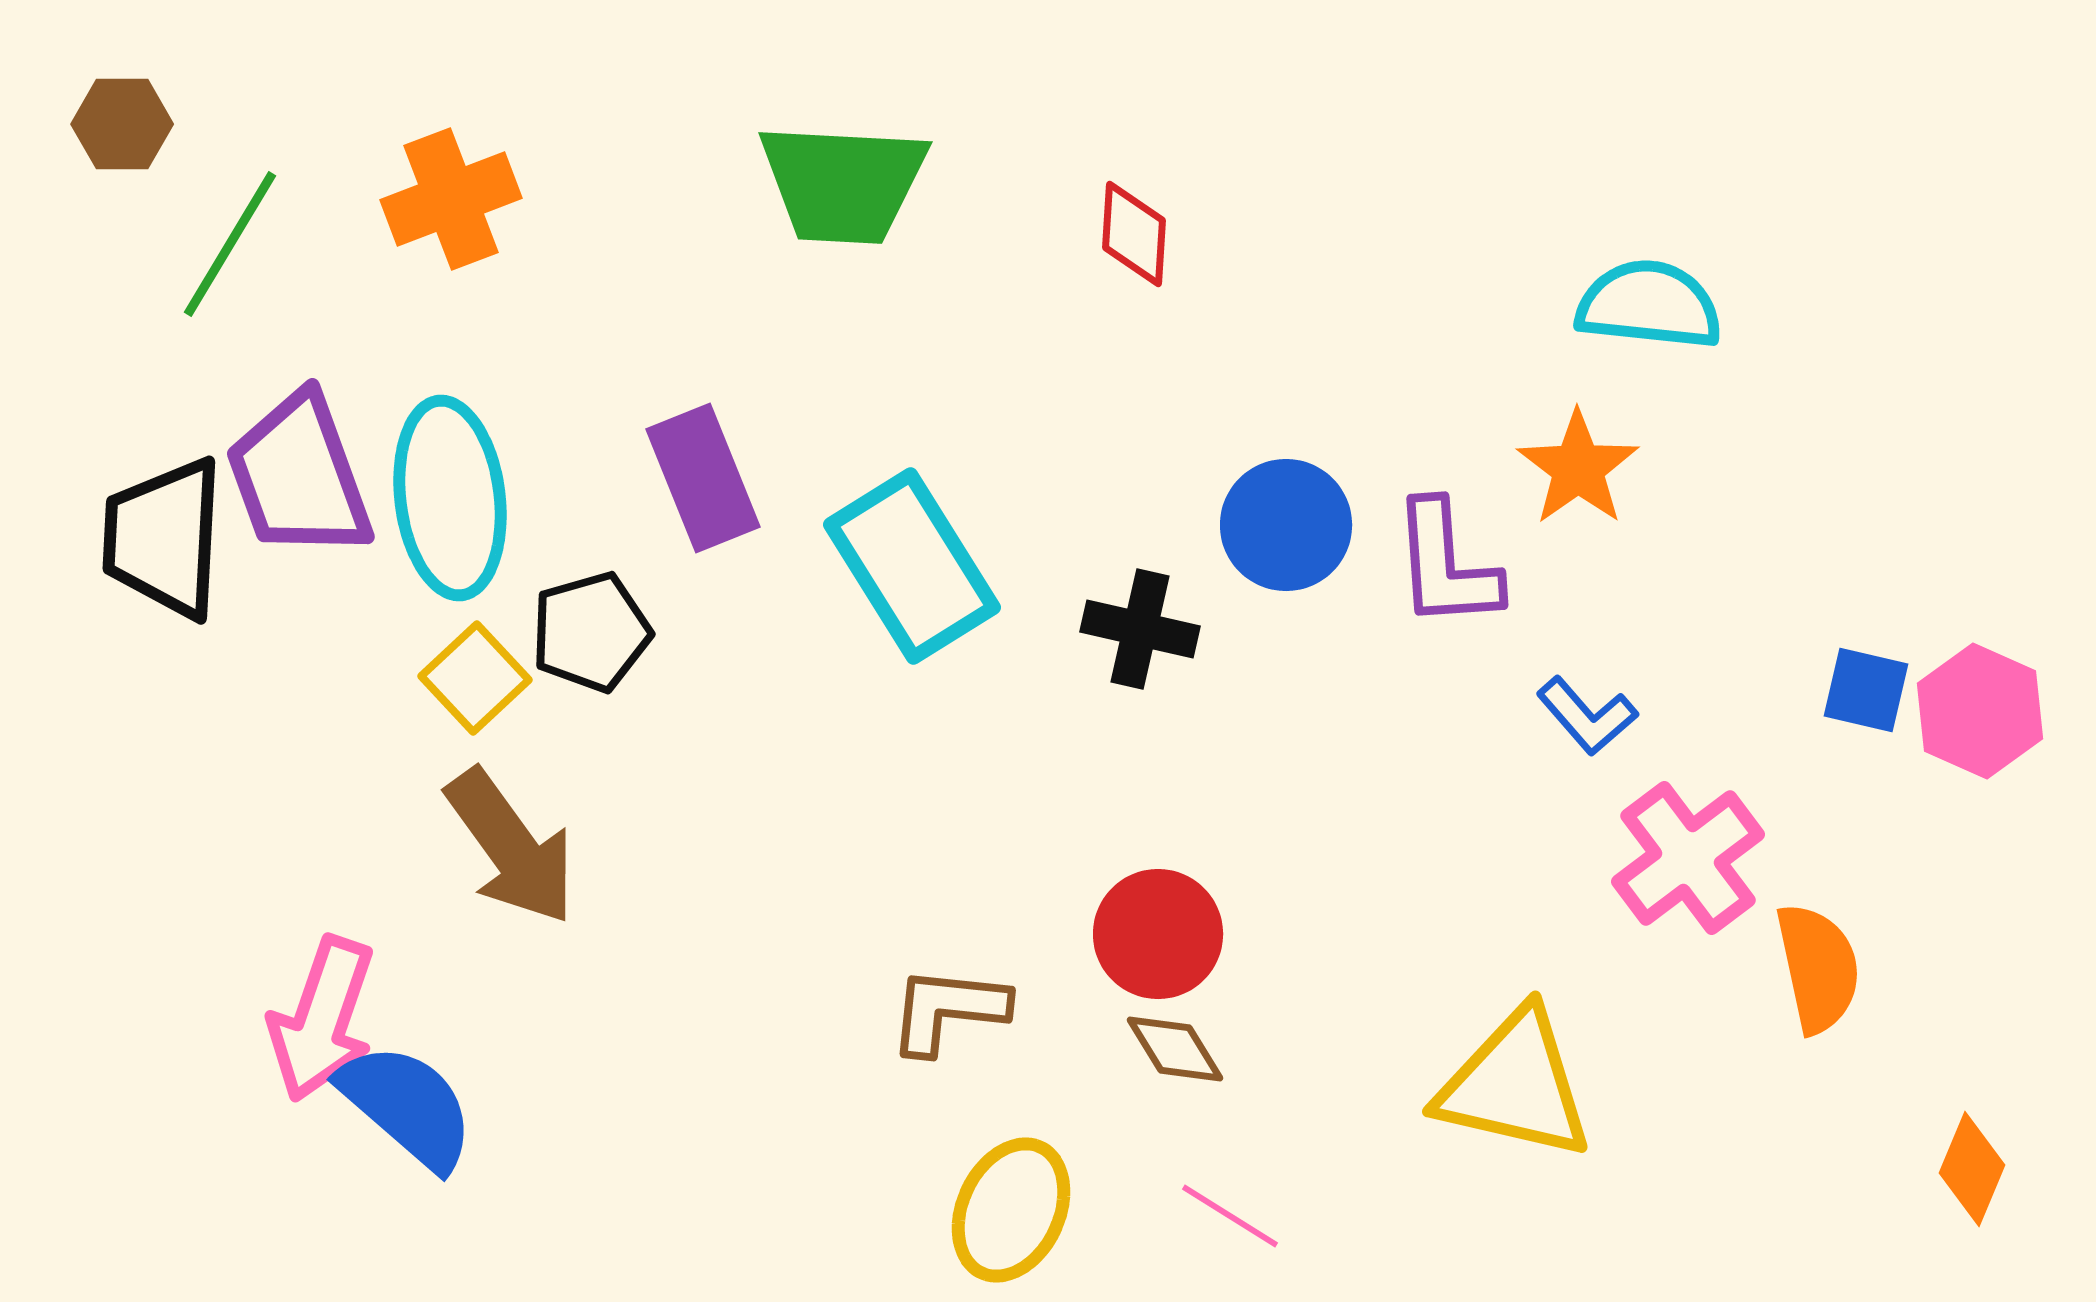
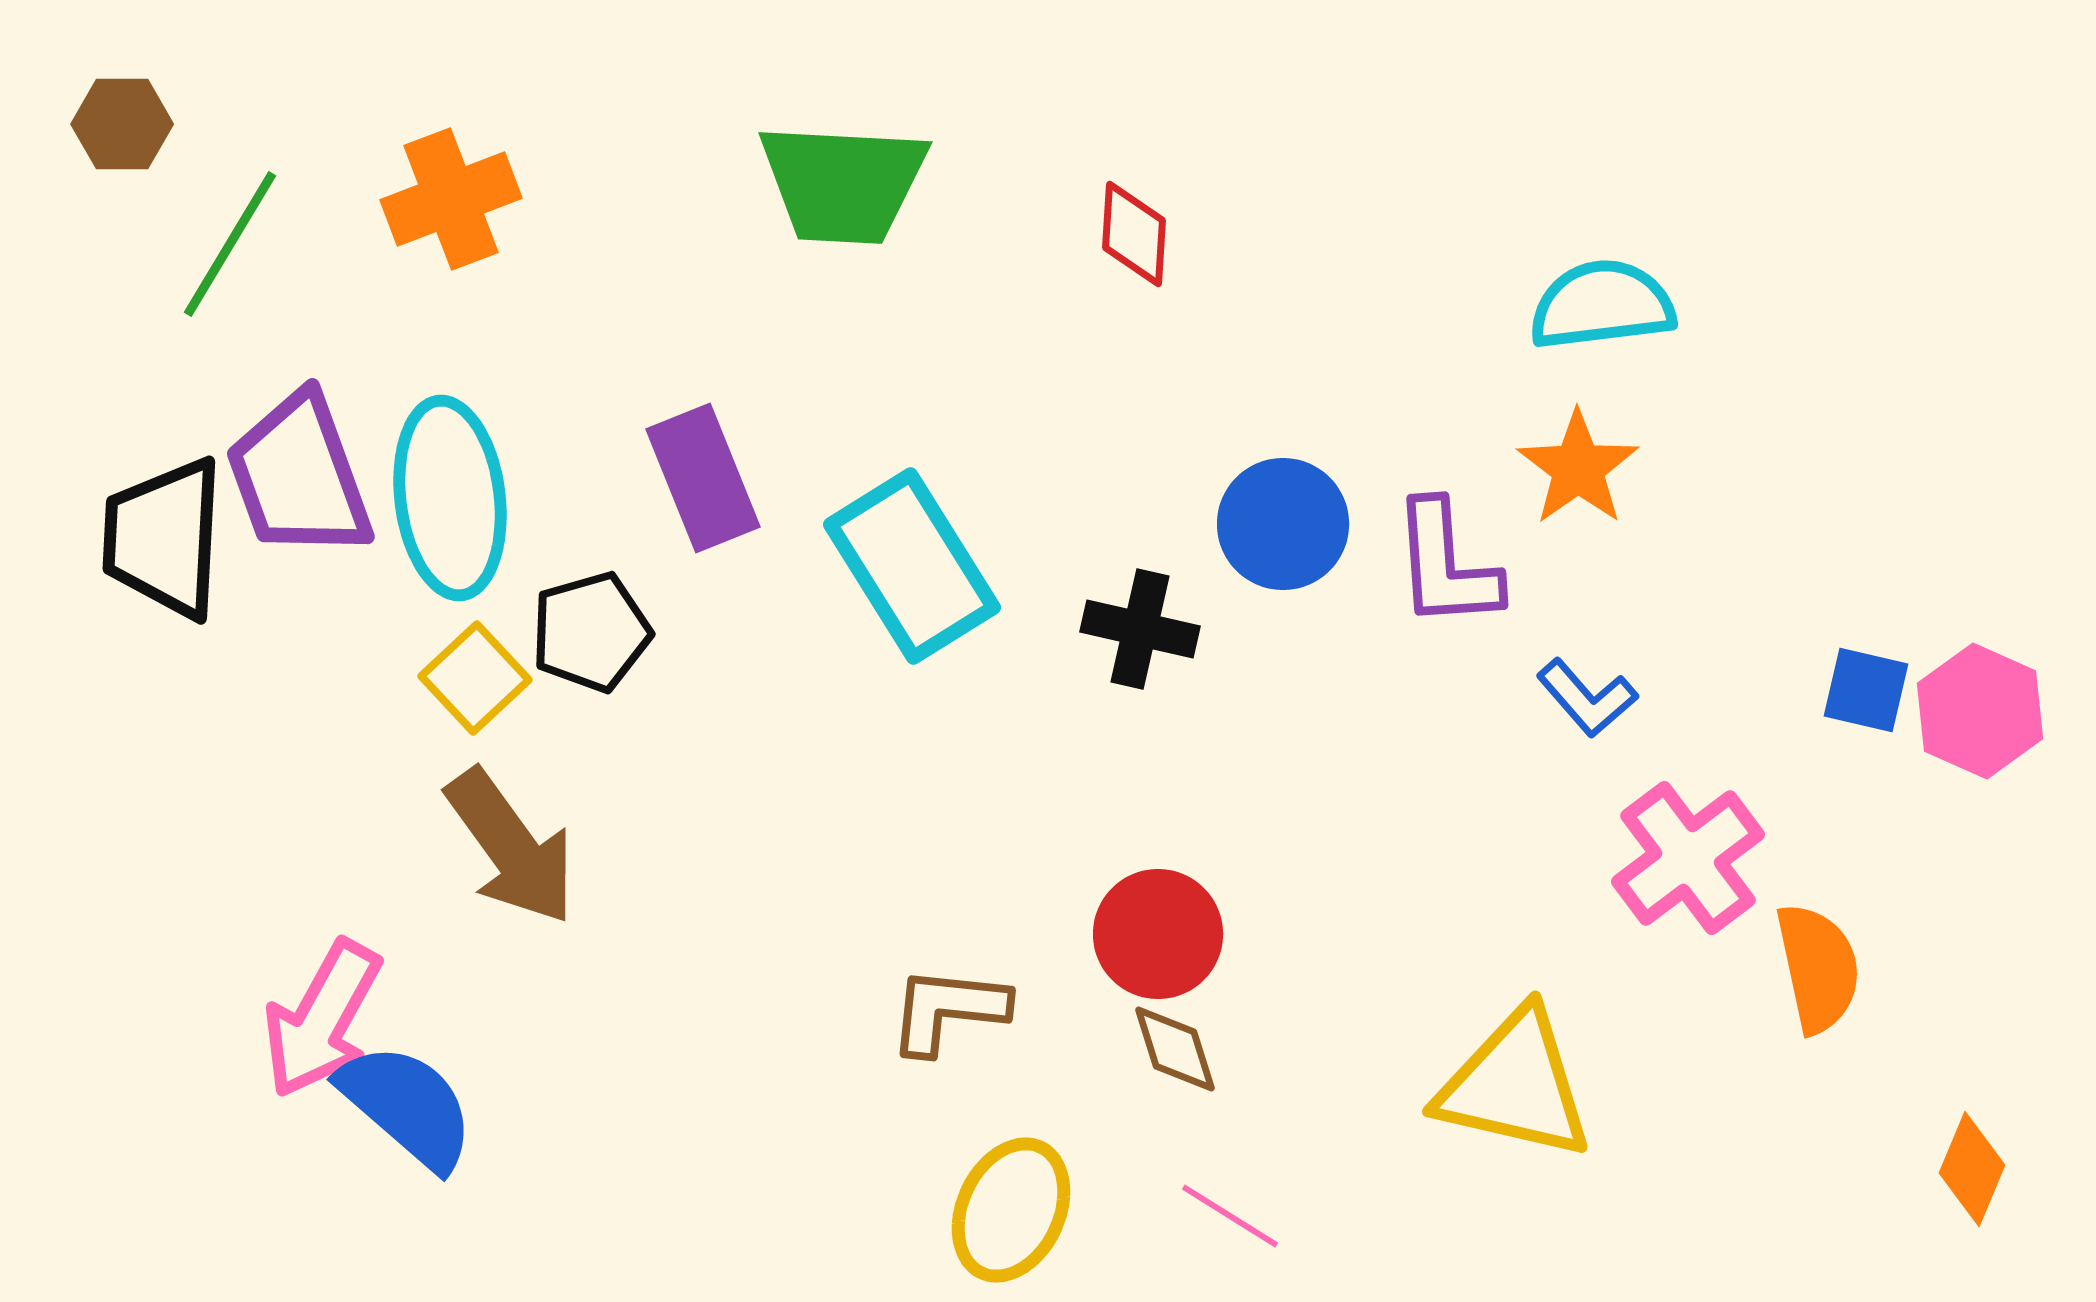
cyan semicircle: moved 47 px left; rotated 13 degrees counterclockwise
blue circle: moved 3 px left, 1 px up
blue L-shape: moved 18 px up
pink arrow: rotated 10 degrees clockwise
brown diamond: rotated 14 degrees clockwise
